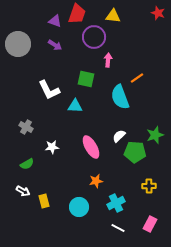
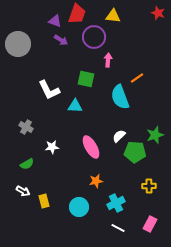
purple arrow: moved 6 px right, 5 px up
